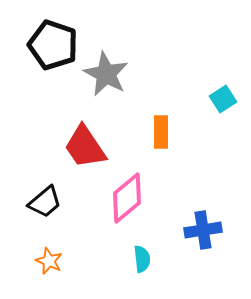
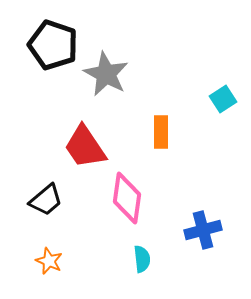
pink diamond: rotated 42 degrees counterclockwise
black trapezoid: moved 1 px right, 2 px up
blue cross: rotated 6 degrees counterclockwise
